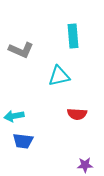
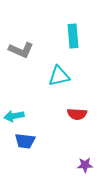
blue trapezoid: moved 2 px right
